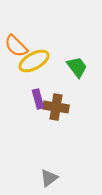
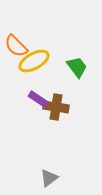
purple rectangle: rotated 42 degrees counterclockwise
